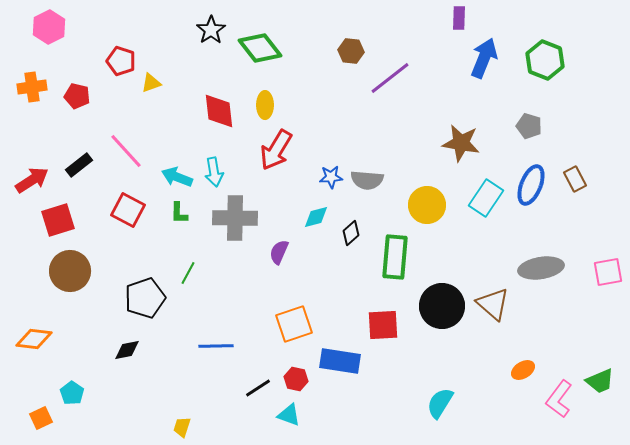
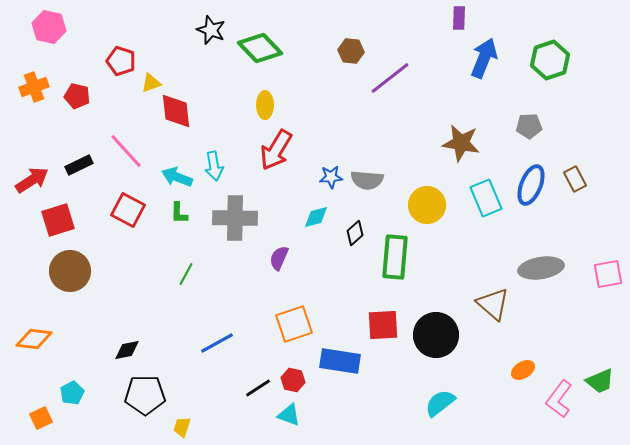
pink hexagon at (49, 27): rotated 20 degrees counterclockwise
black star at (211, 30): rotated 16 degrees counterclockwise
green diamond at (260, 48): rotated 6 degrees counterclockwise
green hexagon at (545, 60): moved 5 px right; rotated 21 degrees clockwise
orange cross at (32, 87): moved 2 px right; rotated 12 degrees counterclockwise
red diamond at (219, 111): moved 43 px left
gray pentagon at (529, 126): rotated 20 degrees counterclockwise
black rectangle at (79, 165): rotated 12 degrees clockwise
cyan arrow at (214, 172): moved 6 px up
cyan rectangle at (486, 198): rotated 57 degrees counterclockwise
black diamond at (351, 233): moved 4 px right
purple semicircle at (279, 252): moved 6 px down
pink square at (608, 272): moved 2 px down
green line at (188, 273): moved 2 px left, 1 px down
black pentagon at (145, 298): moved 97 px down; rotated 18 degrees clockwise
black circle at (442, 306): moved 6 px left, 29 px down
blue line at (216, 346): moved 1 px right, 3 px up; rotated 28 degrees counterclockwise
red hexagon at (296, 379): moved 3 px left, 1 px down
cyan pentagon at (72, 393): rotated 10 degrees clockwise
cyan semicircle at (440, 403): rotated 20 degrees clockwise
